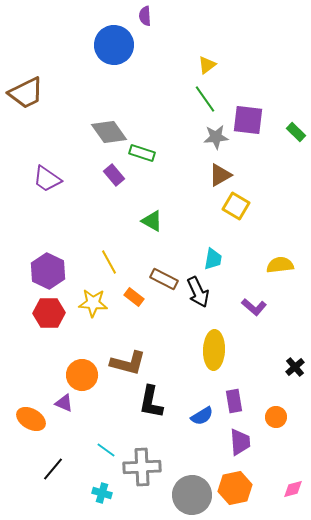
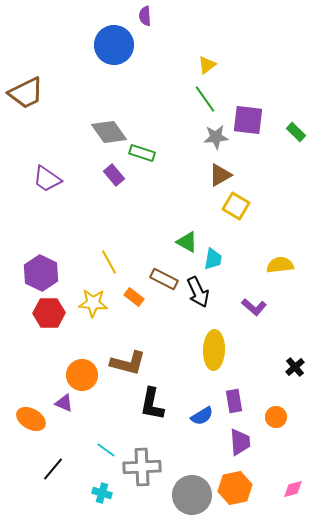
green triangle at (152, 221): moved 35 px right, 21 px down
purple hexagon at (48, 271): moved 7 px left, 2 px down
black L-shape at (151, 402): moved 1 px right, 2 px down
